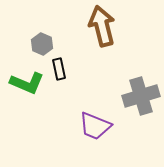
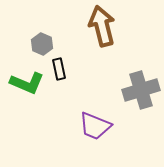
gray cross: moved 6 px up
